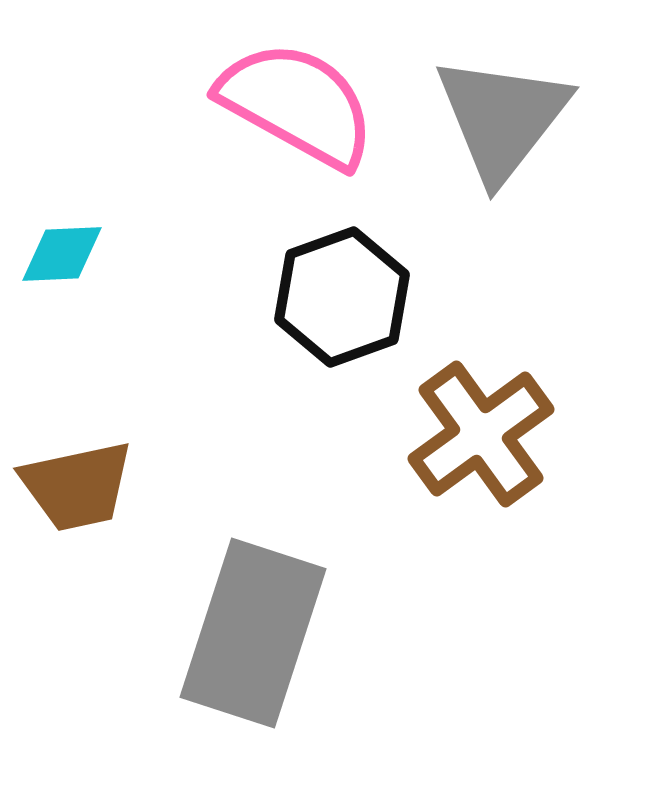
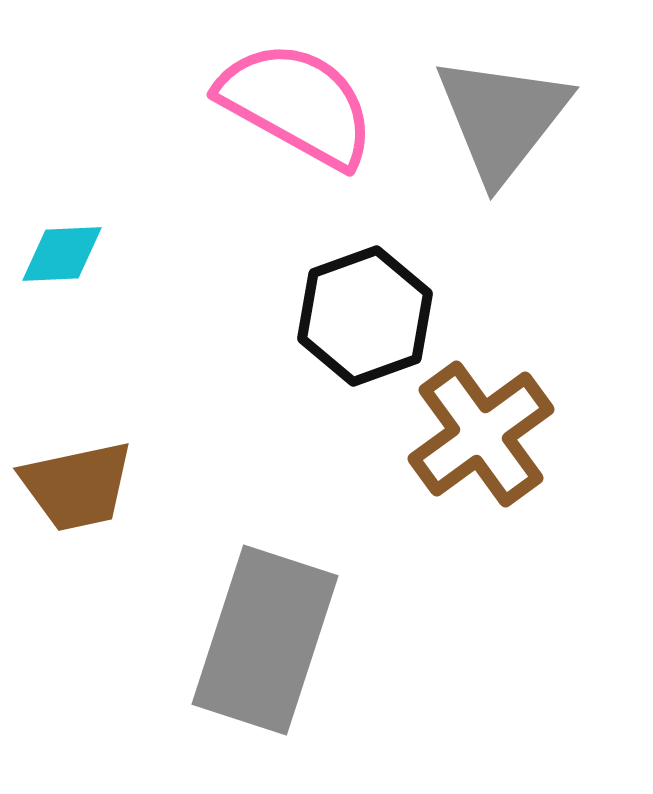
black hexagon: moved 23 px right, 19 px down
gray rectangle: moved 12 px right, 7 px down
